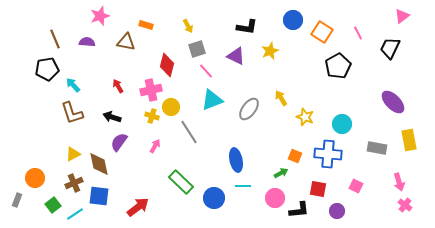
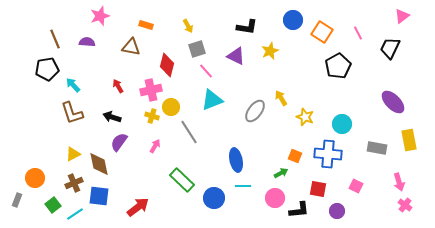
brown triangle at (126, 42): moved 5 px right, 5 px down
gray ellipse at (249, 109): moved 6 px right, 2 px down
green rectangle at (181, 182): moved 1 px right, 2 px up
